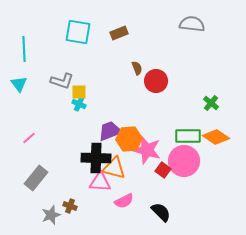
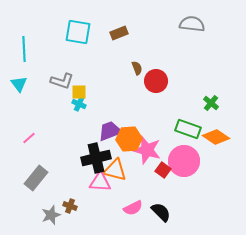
green rectangle: moved 7 px up; rotated 20 degrees clockwise
black cross: rotated 16 degrees counterclockwise
orange triangle: moved 1 px right, 2 px down
pink semicircle: moved 9 px right, 7 px down
